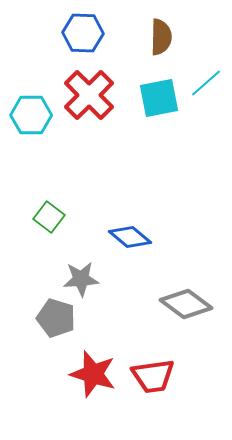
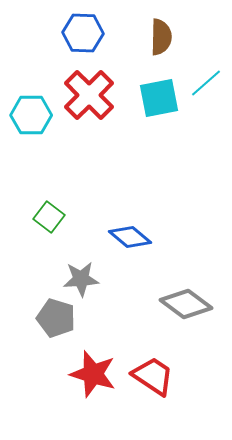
red trapezoid: rotated 138 degrees counterclockwise
